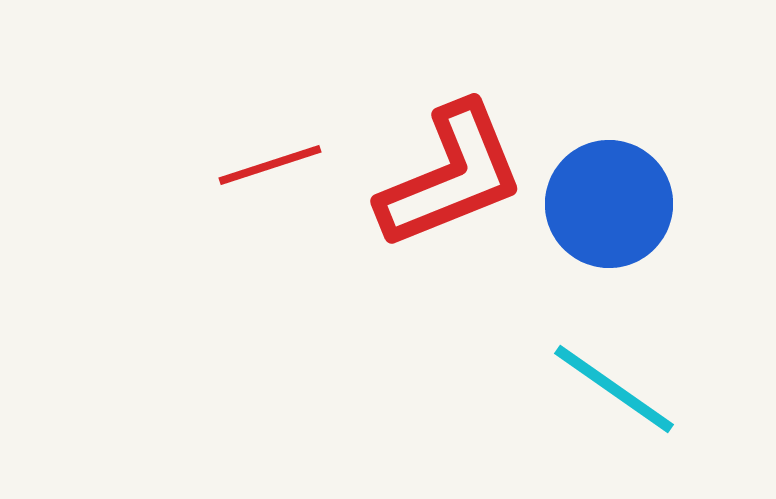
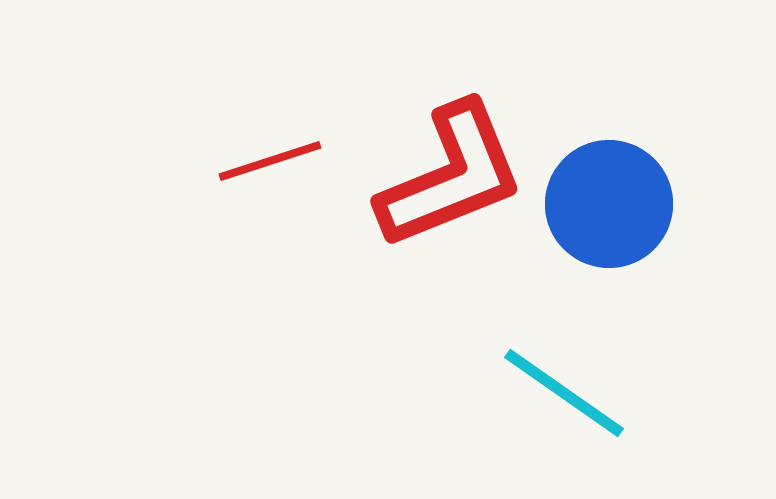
red line: moved 4 px up
cyan line: moved 50 px left, 4 px down
